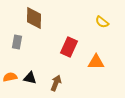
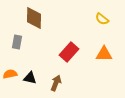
yellow semicircle: moved 3 px up
red rectangle: moved 5 px down; rotated 18 degrees clockwise
orange triangle: moved 8 px right, 8 px up
orange semicircle: moved 3 px up
